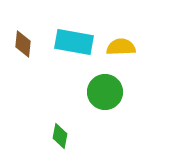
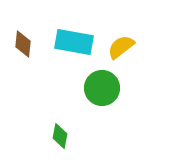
yellow semicircle: rotated 36 degrees counterclockwise
green circle: moved 3 px left, 4 px up
